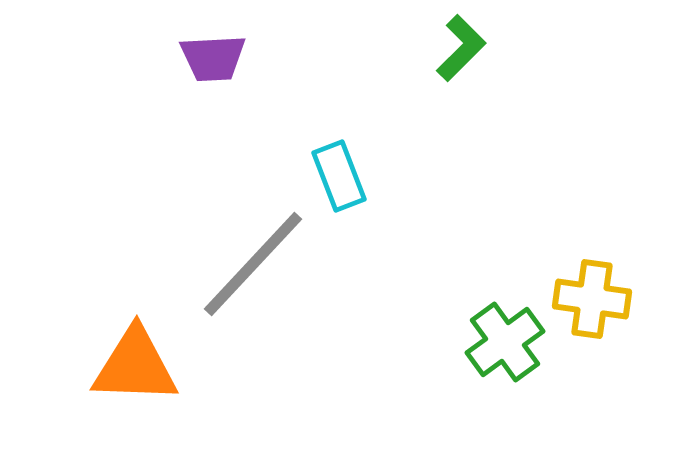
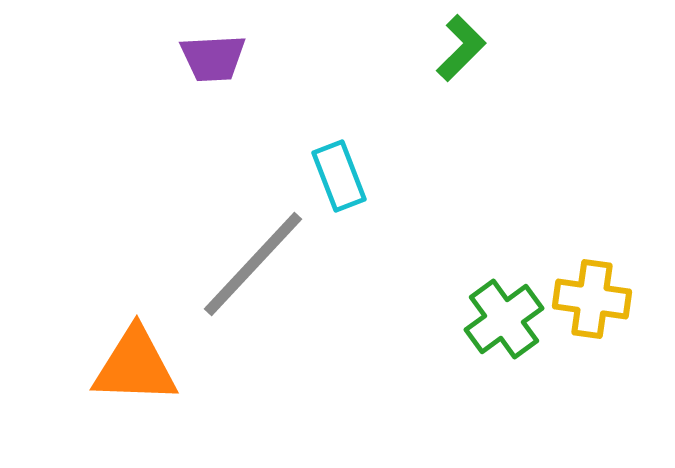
green cross: moved 1 px left, 23 px up
